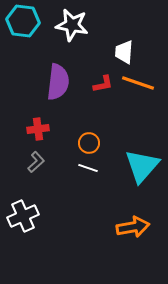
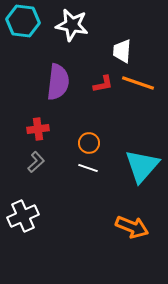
white trapezoid: moved 2 px left, 1 px up
orange arrow: moved 1 px left; rotated 32 degrees clockwise
